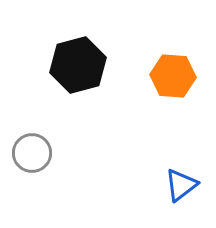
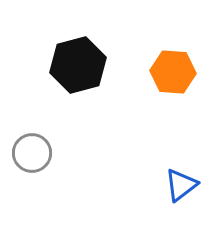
orange hexagon: moved 4 px up
